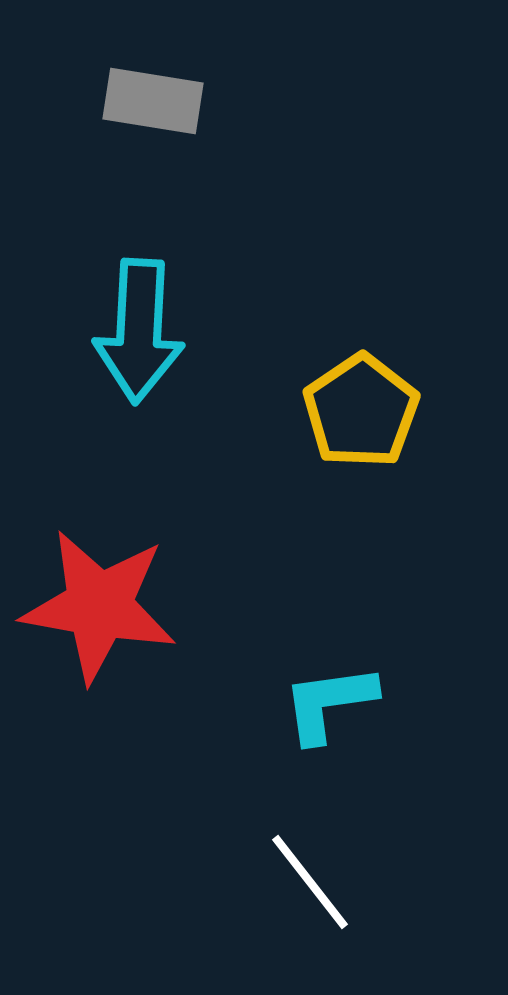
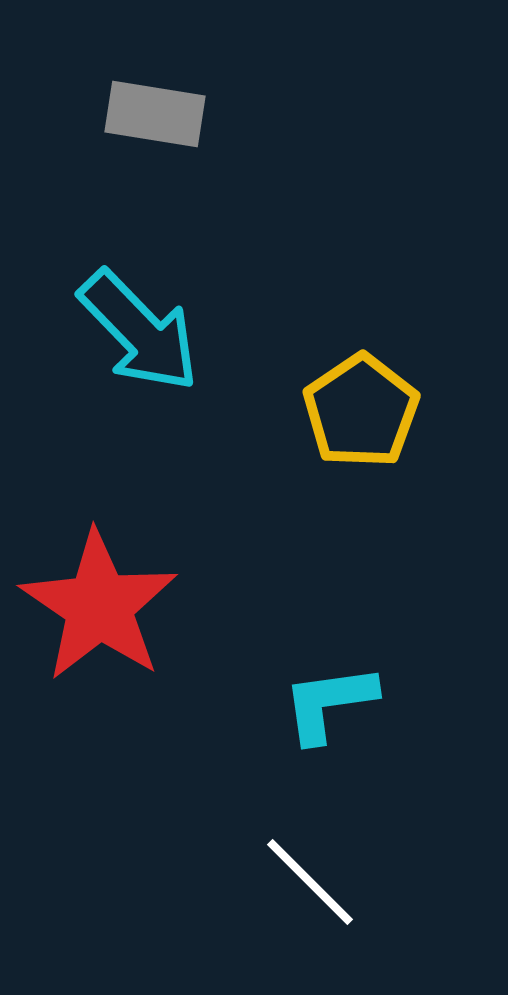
gray rectangle: moved 2 px right, 13 px down
cyan arrow: rotated 47 degrees counterclockwise
red star: rotated 24 degrees clockwise
white line: rotated 7 degrees counterclockwise
